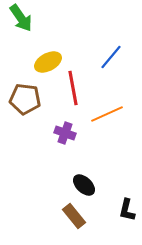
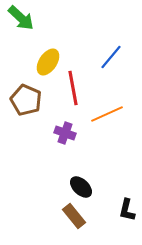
green arrow: rotated 12 degrees counterclockwise
yellow ellipse: rotated 28 degrees counterclockwise
brown pentagon: moved 1 px right, 1 px down; rotated 16 degrees clockwise
black ellipse: moved 3 px left, 2 px down
